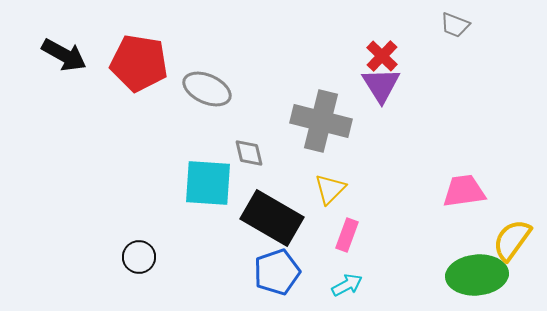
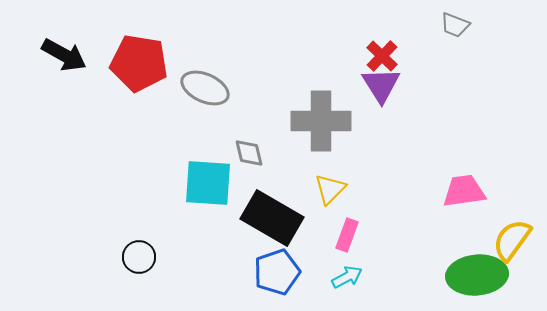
gray ellipse: moved 2 px left, 1 px up
gray cross: rotated 14 degrees counterclockwise
cyan arrow: moved 8 px up
